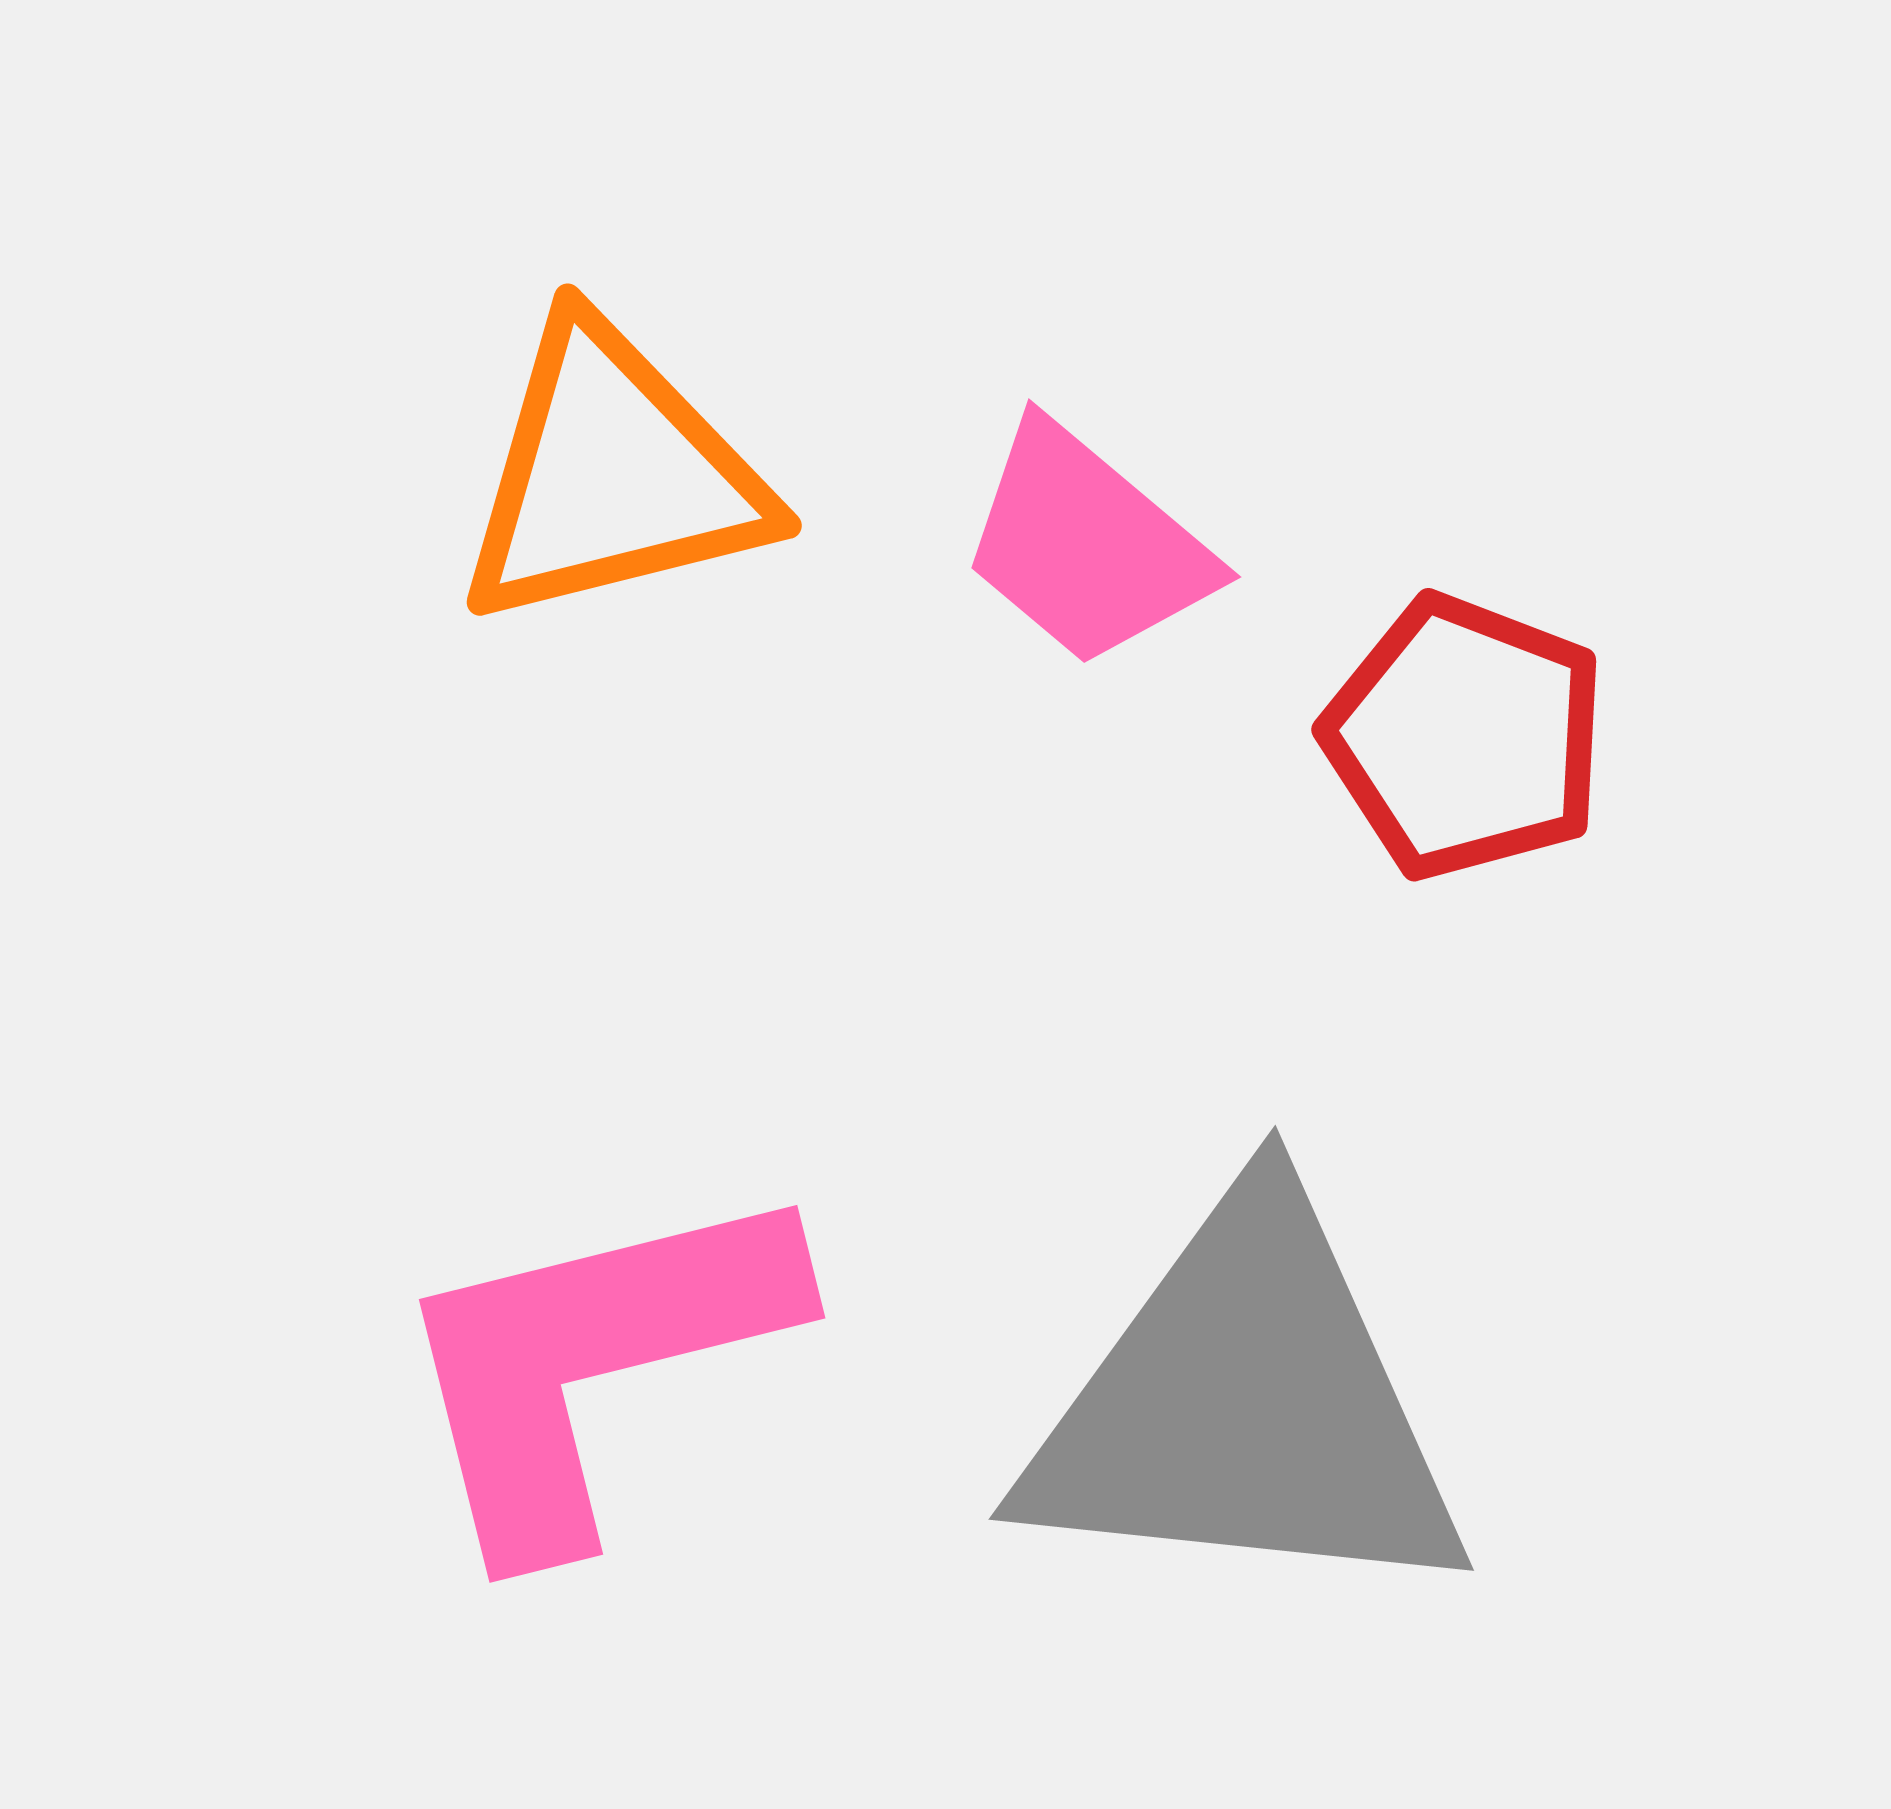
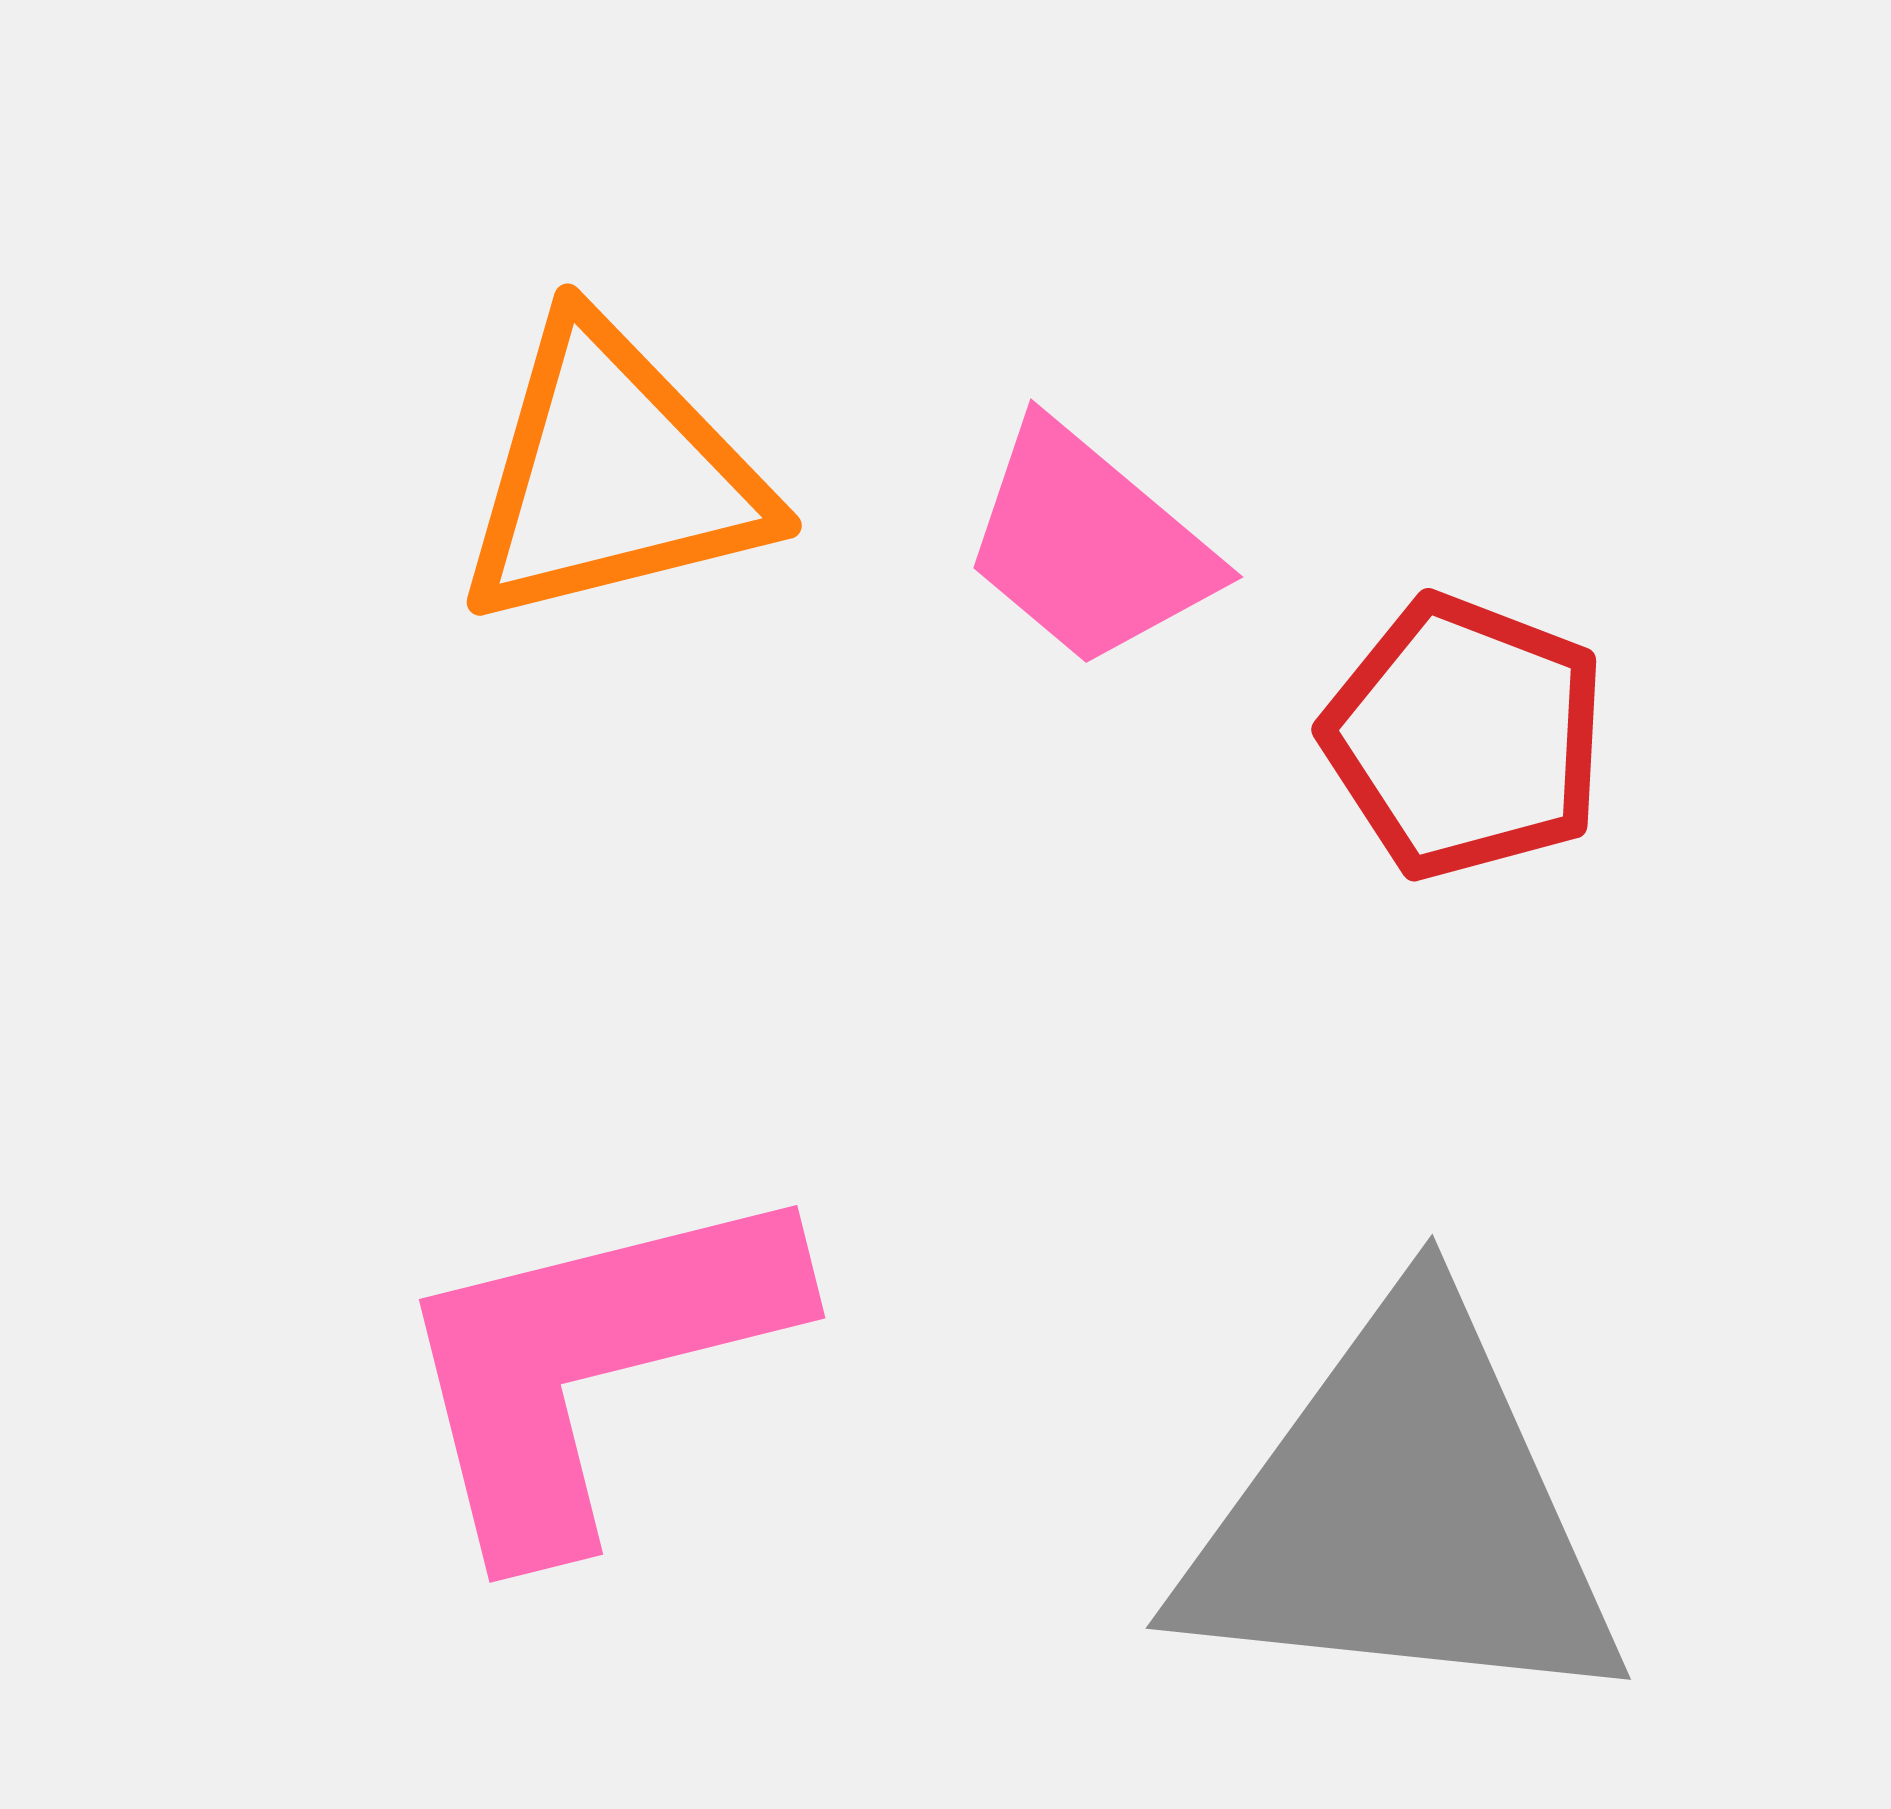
pink trapezoid: moved 2 px right
gray triangle: moved 157 px right, 109 px down
